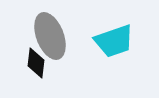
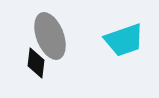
cyan trapezoid: moved 10 px right, 1 px up
